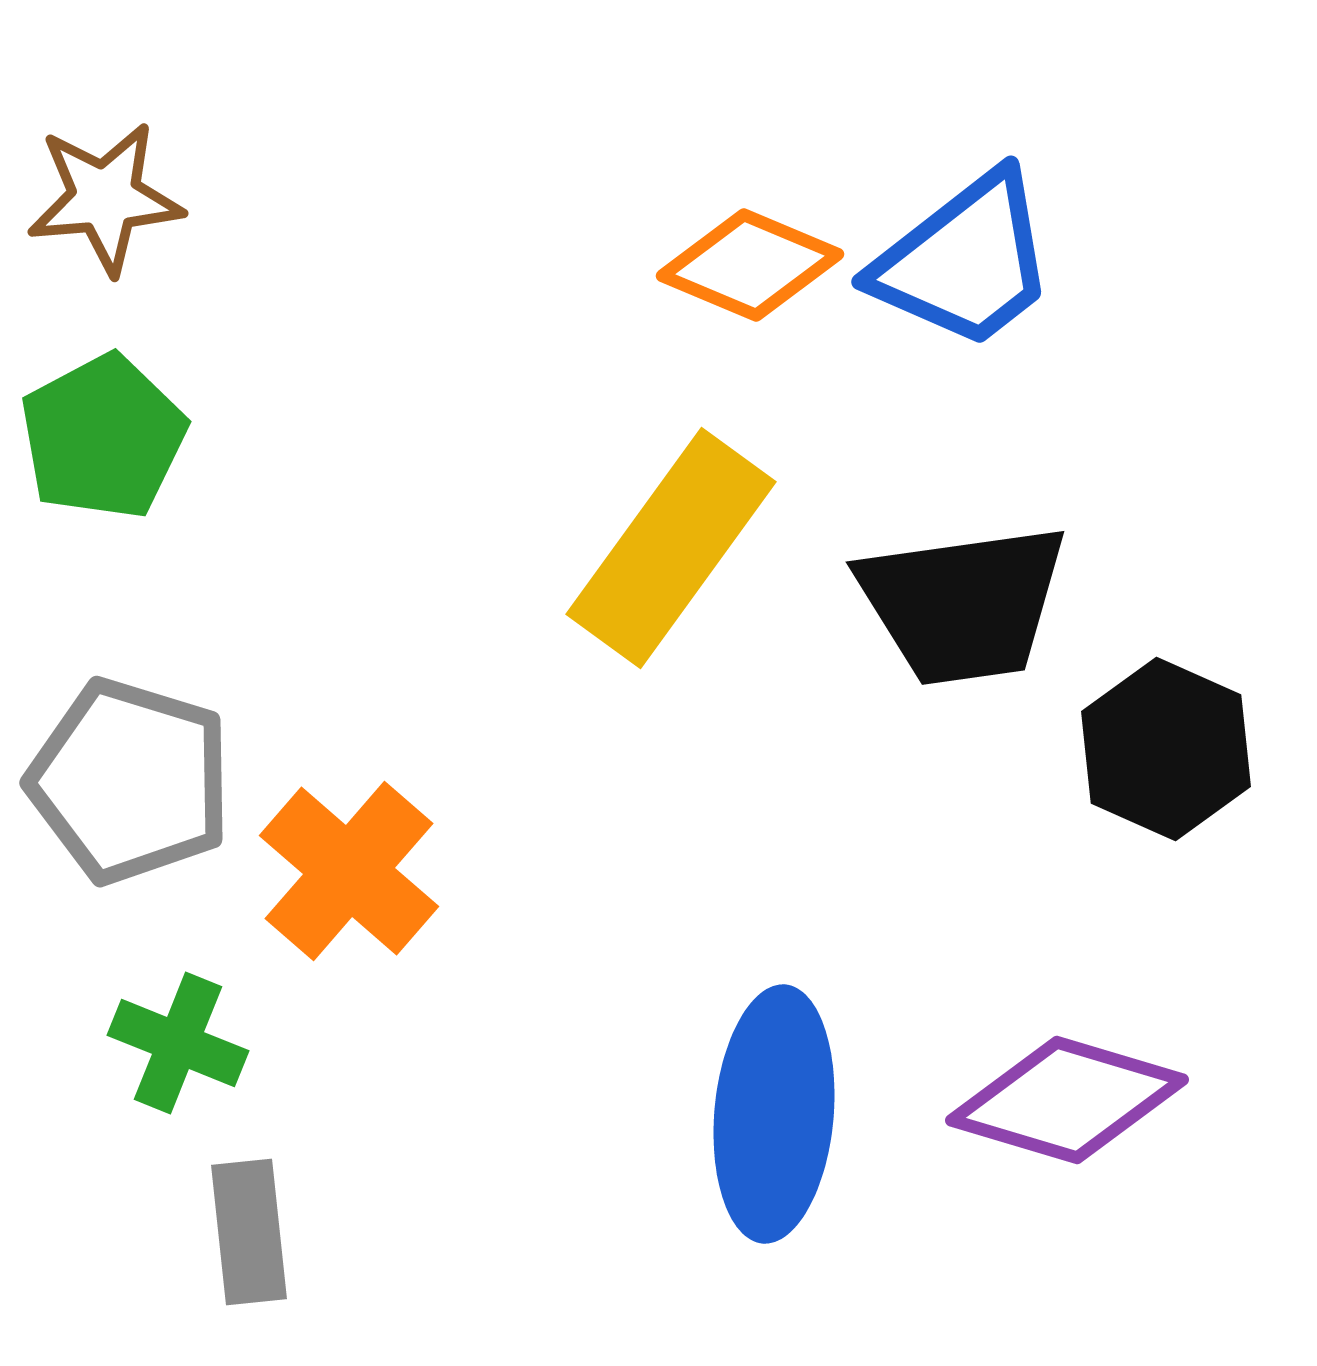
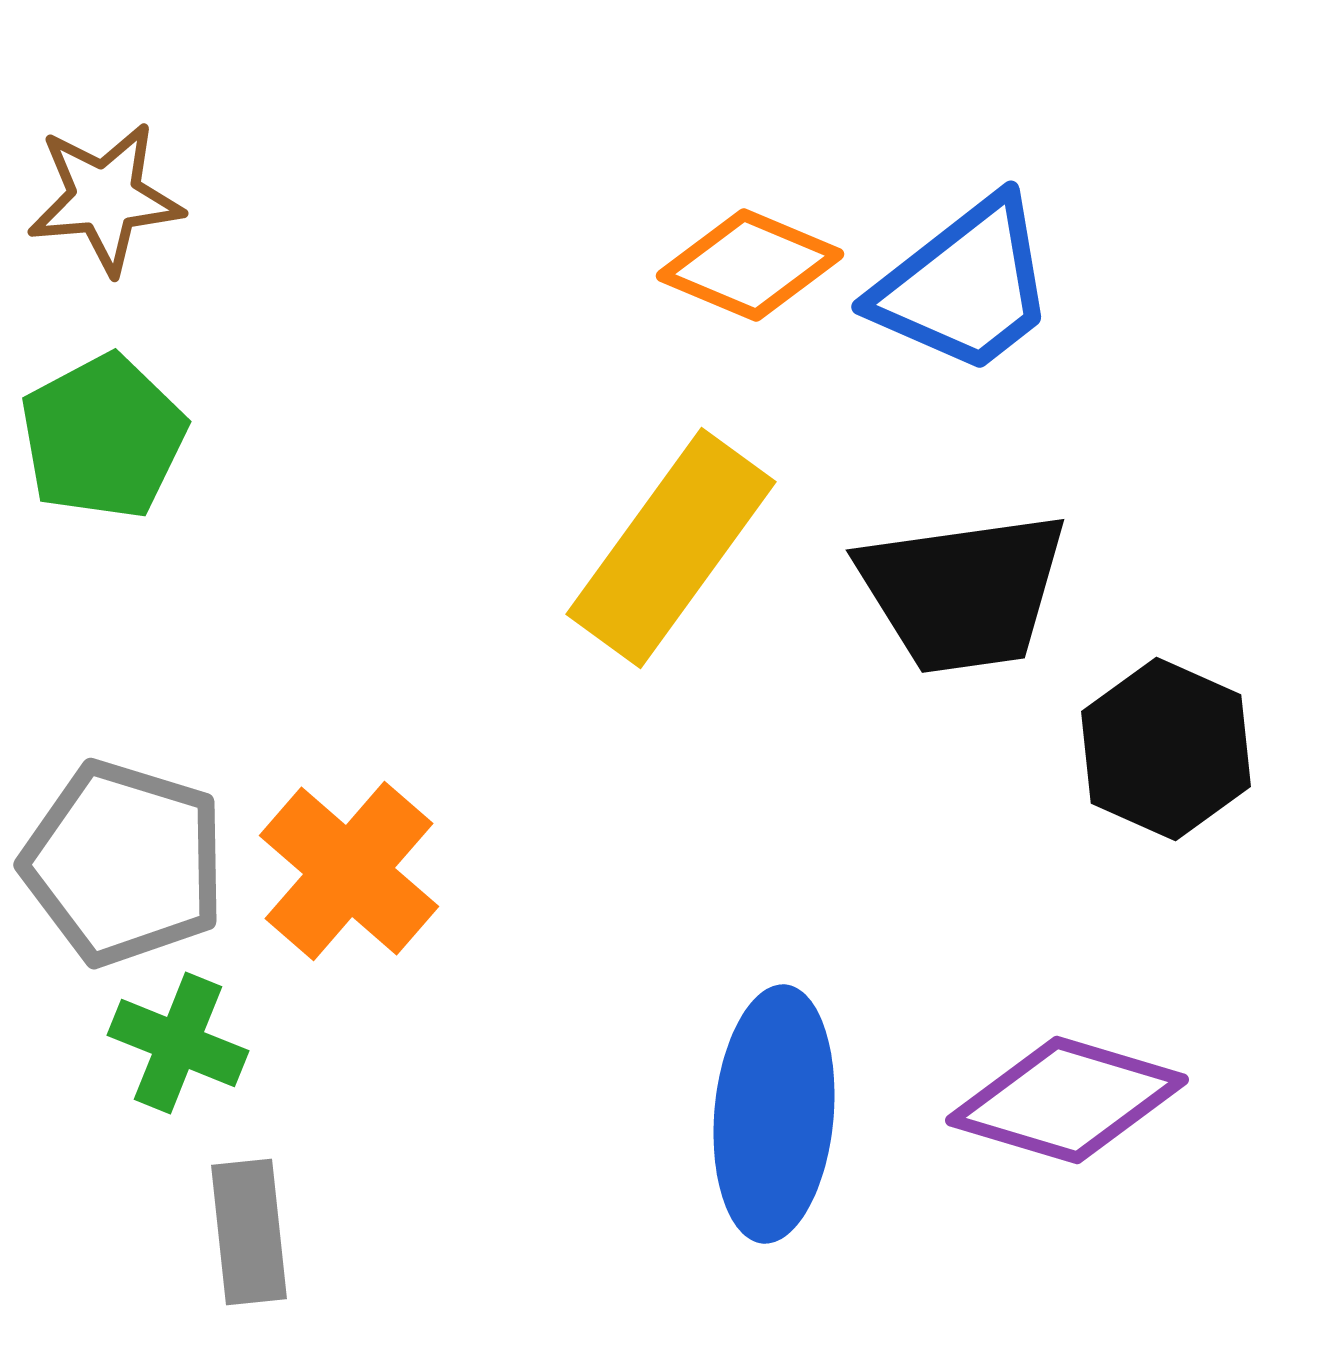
blue trapezoid: moved 25 px down
black trapezoid: moved 12 px up
gray pentagon: moved 6 px left, 82 px down
